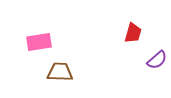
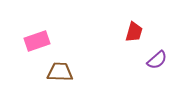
red trapezoid: moved 1 px right, 1 px up
pink rectangle: moved 2 px left, 1 px up; rotated 10 degrees counterclockwise
